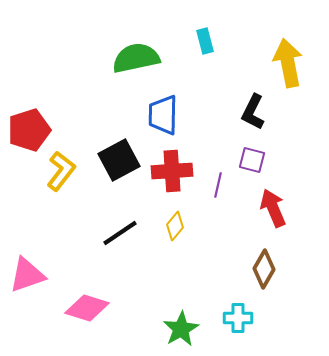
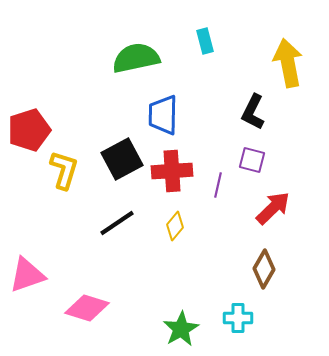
black square: moved 3 px right, 1 px up
yellow L-shape: moved 3 px right, 1 px up; rotated 21 degrees counterclockwise
red arrow: rotated 69 degrees clockwise
black line: moved 3 px left, 10 px up
